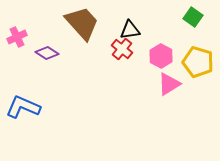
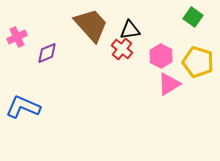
brown trapezoid: moved 9 px right, 2 px down
purple diamond: rotated 55 degrees counterclockwise
